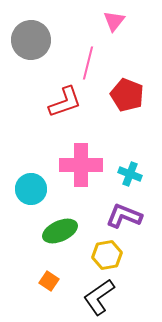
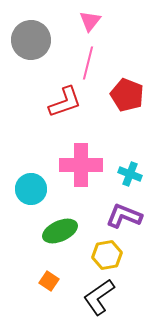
pink triangle: moved 24 px left
